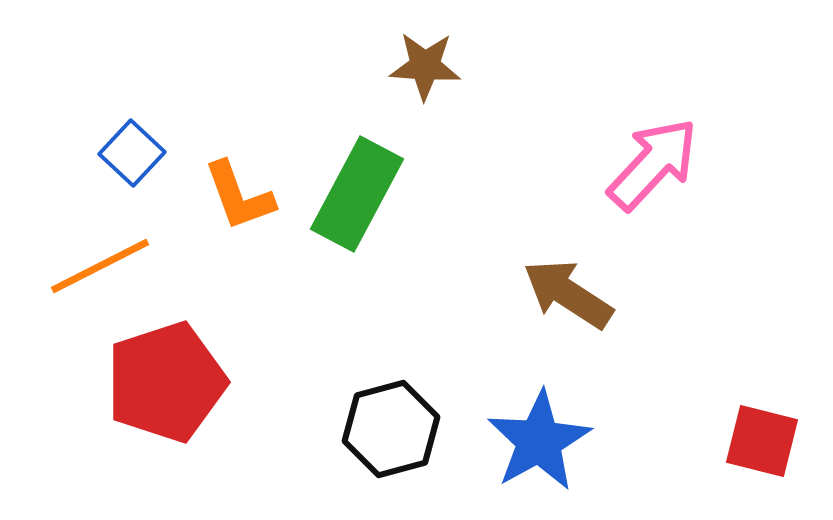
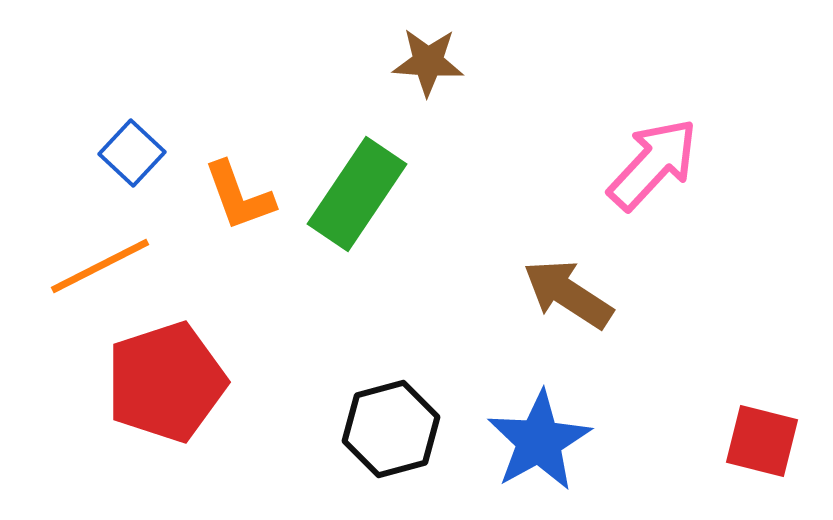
brown star: moved 3 px right, 4 px up
green rectangle: rotated 6 degrees clockwise
